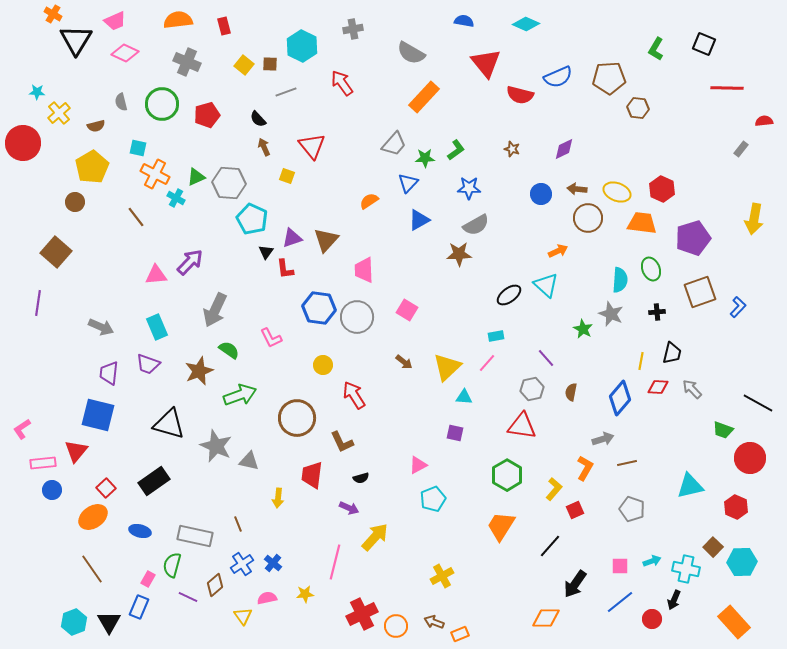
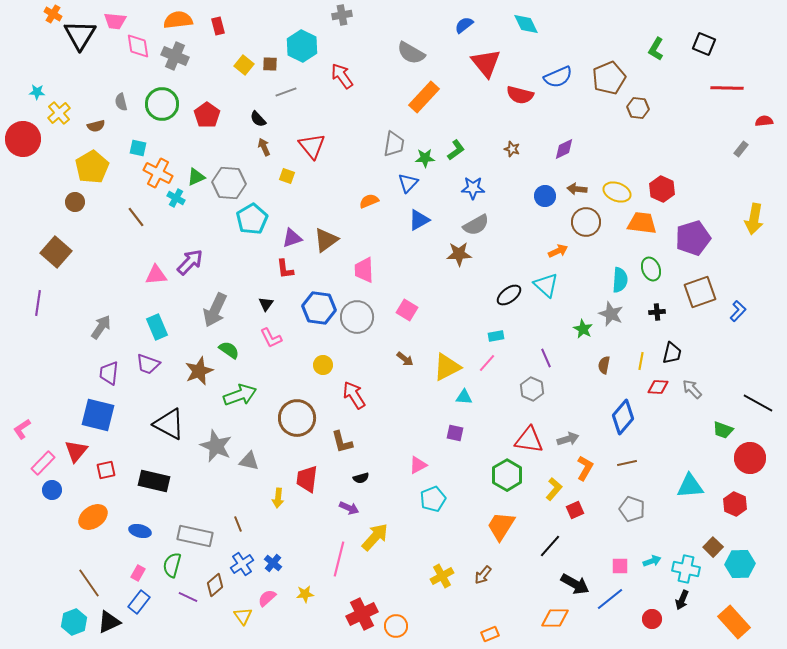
pink trapezoid at (115, 21): rotated 30 degrees clockwise
blue semicircle at (464, 21): moved 4 px down; rotated 48 degrees counterclockwise
cyan diamond at (526, 24): rotated 40 degrees clockwise
red rectangle at (224, 26): moved 6 px left
gray cross at (353, 29): moved 11 px left, 14 px up
black triangle at (76, 40): moved 4 px right, 5 px up
pink diamond at (125, 53): moved 13 px right, 7 px up; rotated 56 degrees clockwise
gray cross at (187, 62): moved 12 px left, 6 px up
brown pentagon at (609, 78): rotated 20 degrees counterclockwise
red arrow at (342, 83): moved 7 px up
red pentagon at (207, 115): rotated 20 degrees counterclockwise
red circle at (23, 143): moved 4 px up
gray trapezoid at (394, 144): rotated 32 degrees counterclockwise
orange cross at (155, 174): moved 3 px right, 1 px up
blue star at (469, 188): moved 4 px right
blue circle at (541, 194): moved 4 px right, 2 px down
orange semicircle at (369, 201): rotated 12 degrees clockwise
brown circle at (588, 218): moved 2 px left, 4 px down
cyan pentagon at (252, 219): rotated 16 degrees clockwise
brown triangle at (326, 240): rotated 12 degrees clockwise
black triangle at (266, 252): moved 52 px down
blue L-shape at (738, 307): moved 4 px down
gray arrow at (101, 327): rotated 80 degrees counterclockwise
purple line at (546, 358): rotated 18 degrees clockwise
brown arrow at (404, 362): moved 1 px right, 3 px up
yellow triangle at (447, 367): rotated 16 degrees clockwise
gray hexagon at (532, 389): rotated 25 degrees counterclockwise
brown semicircle at (571, 392): moved 33 px right, 27 px up
blue diamond at (620, 398): moved 3 px right, 19 px down
black triangle at (169, 424): rotated 12 degrees clockwise
red triangle at (522, 426): moved 7 px right, 14 px down
gray arrow at (603, 439): moved 35 px left
brown L-shape at (342, 442): rotated 10 degrees clockwise
pink rectangle at (43, 463): rotated 40 degrees counterclockwise
red trapezoid at (312, 475): moved 5 px left, 4 px down
black rectangle at (154, 481): rotated 48 degrees clockwise
cyan triangle at (690, 486): rotated 8 degrees clockwise
red square at (106, 488): moved 18 px up; rotated 30 degrees clockwise
red hexagon at (736, 507): moved 1 px left, 3 px up
pink line at (335, 562): moved 4 px right, 3 px up
cyan hexagon at (742, 562): moved 2 px left, 2 px down
brown line at (92, 569): moved 3 px left, 14 px down
pink rectangle at (148, 579): moved 10 px left, 6 px up
black arrow at (575, 584): rotated 96 degrees counterclockwise
pink semicircle at (267, 598): rotated 30 degrees counterclockwise
black arrow at (674, 600): moved 8 px right
blue line at (620, 602): moved 10 px left, 3 px up
blue rectangle at (139, 607): moved 5 px up; rotated 15 degrees clockwise
orange diamond at (546, 618): moved 9 px right
black triangle at (109, 622): rotated 35 degrees clockwise
brown arrow at (434, 622): moved 49 px right, 47 px up; rotated 72 degrees counterclockwise
orange rectangle at (460, 634): moved 30 px right
